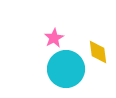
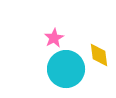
yellow diamond: moved 1 px right, 3 px down
